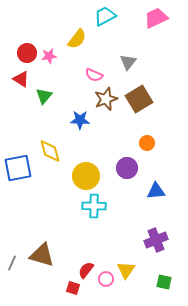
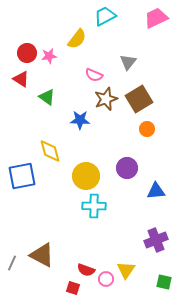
green triangle: moved 3 px right, 1 px down; rotated 36 degrees counterclockwise
orange circle: moved 14 px up
blue square: moved 4 px right, 8 px down
brown triangle: rotated 12 degrees clockwise
red semicircle: rotated 108 degrees counterclockwise
